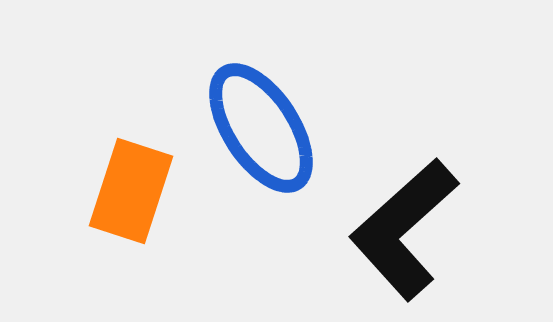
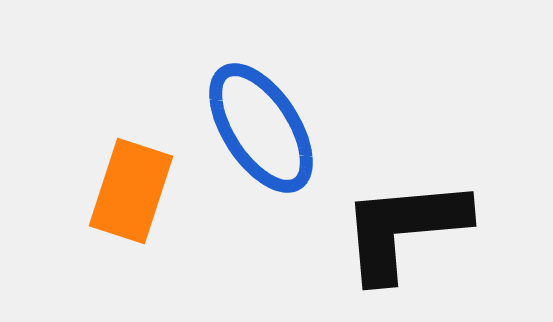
black L-shape: rotated 37 degrees clockwise
